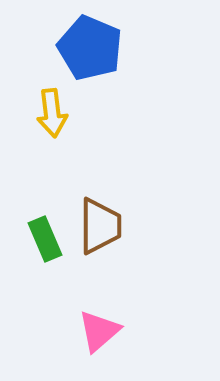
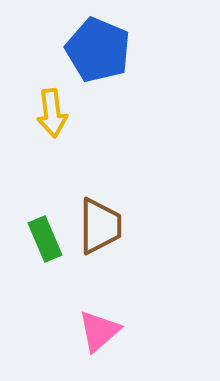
blue pentagon: moved 8 px right, 2 px down
